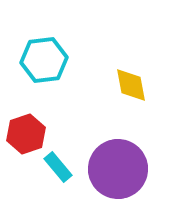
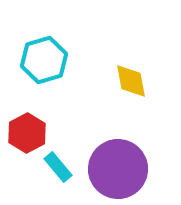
cyan hexagon: rotated 9 degrees counterclockwise
yellow diamond: moved 4 px up
red hexagon: moved 1 px right, 1 px up; rotated 9 degrees counterclockwise
